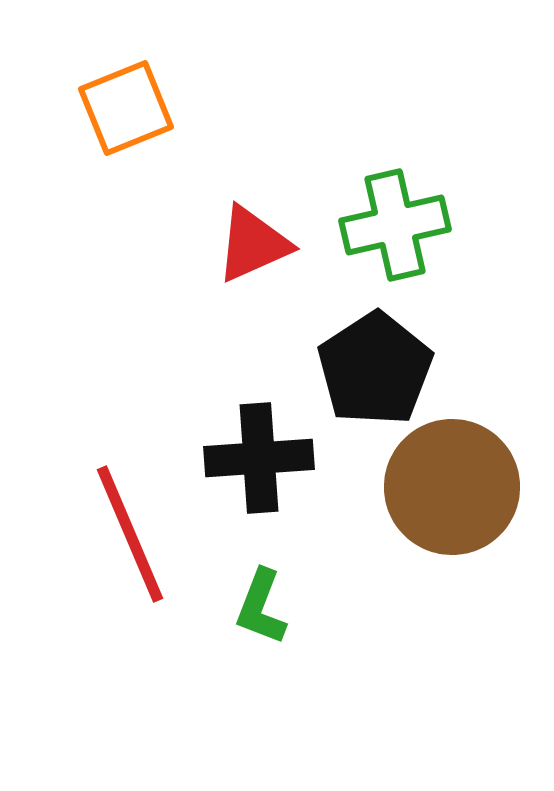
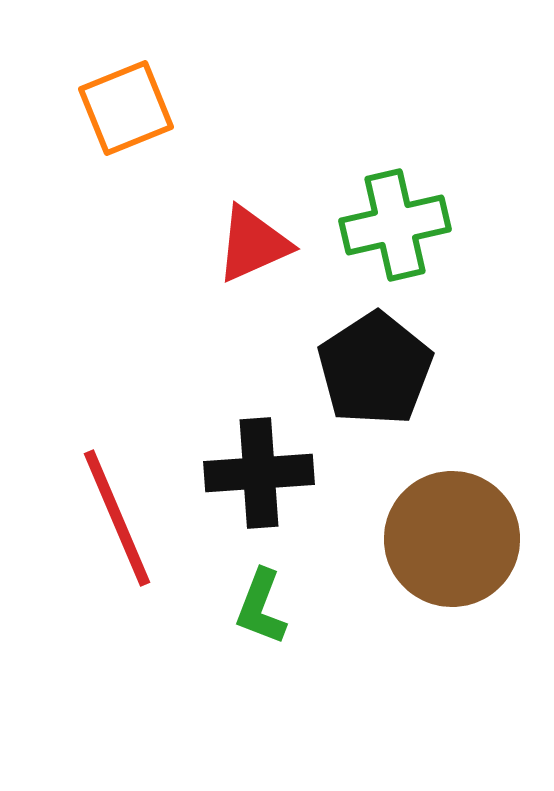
black cross: moved 15 px down
brown circle: moved 52 px down
red line: moved 13 px left, 16 px up
